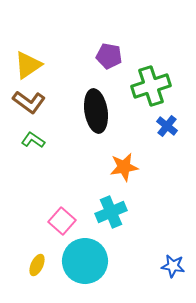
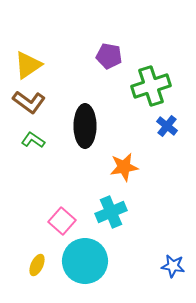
black ellipse: moved 11 px left, 15 px down; rotated 9 degrees clockwise
